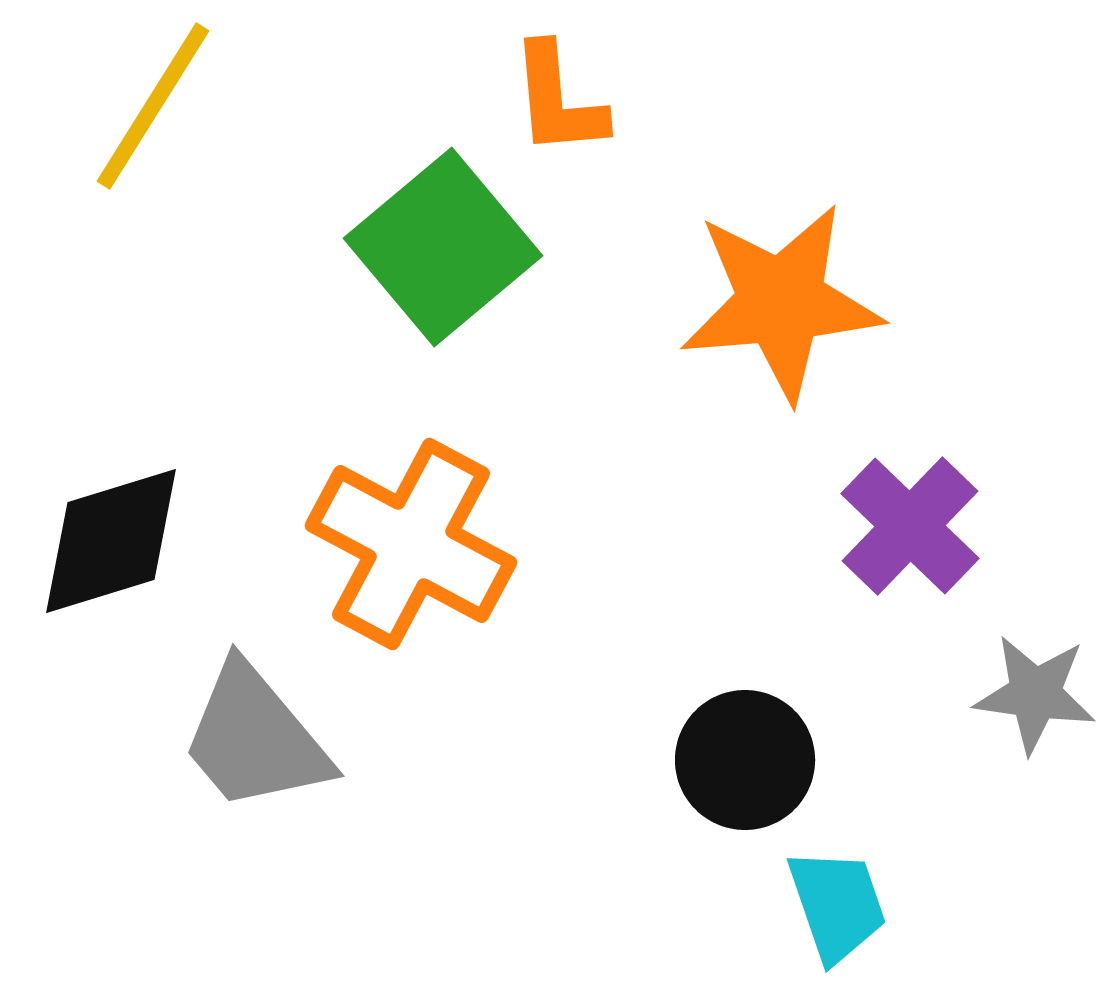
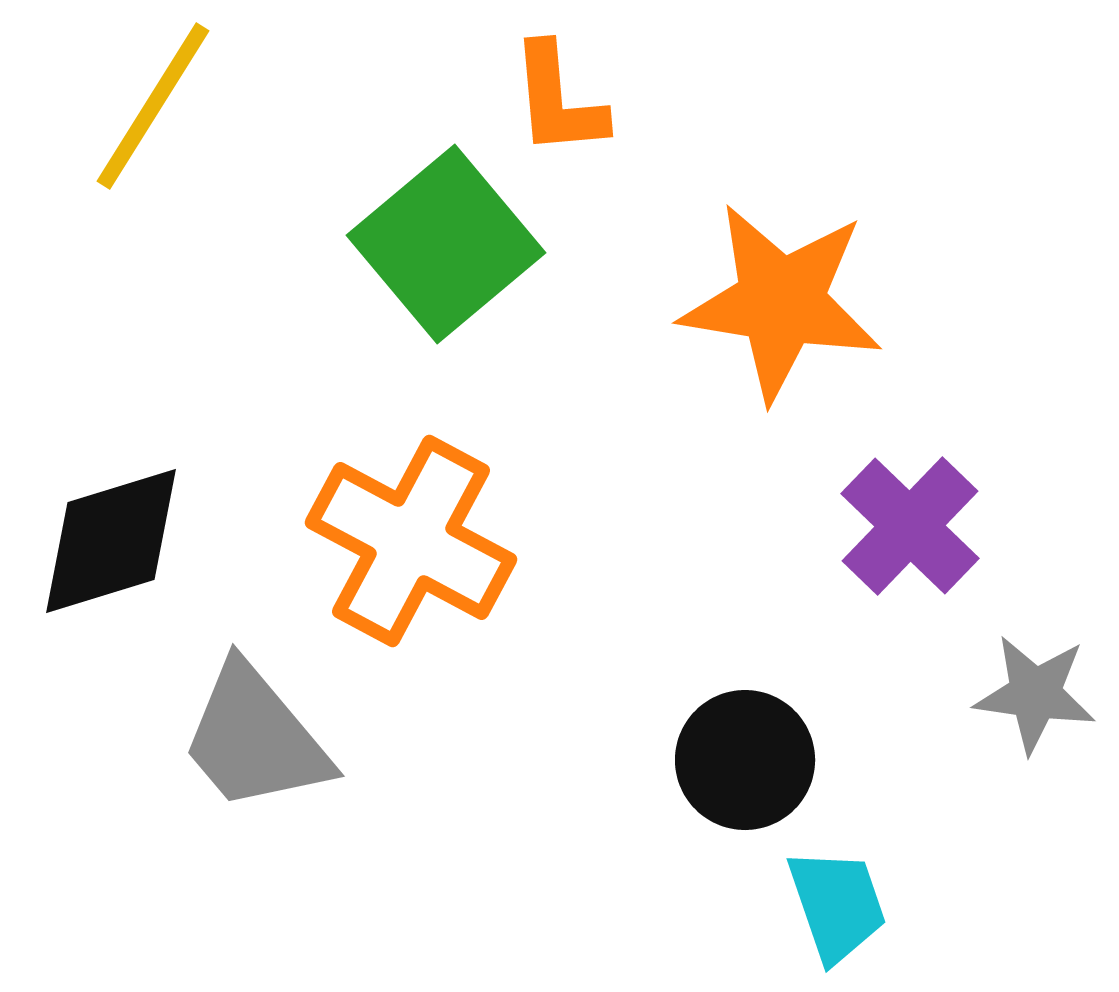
green square: moved 3 px right, 3 px up
orange star: rotated 14 degrees clockwise
orange cross: moved 3 px up
